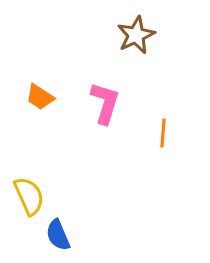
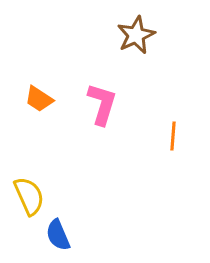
orange trapezoid: moved 1 px left, 2 px down
pink L-shape: moved 3 px left, 1 px down
orange line: moved 10 px right, 3 px down
